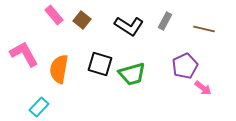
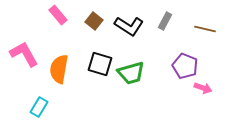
pink rectangle: moved 4 px right
brown square: moved 12 px right, 1 px down
brown line: moved 1 px right
purple pentagon: rotated 25 degrees counterclockwise
green trapezoid: moved 1 px left, 1 px up
pink arrow: rotated 18 degrees counterclockwise
cyan rectangle: rotated 12 degrees counterclockwise
